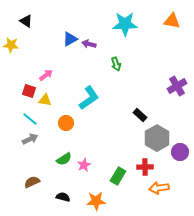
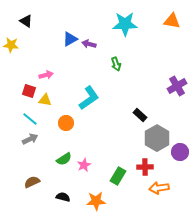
pink arrow: rotated 24 degrees clockwise
